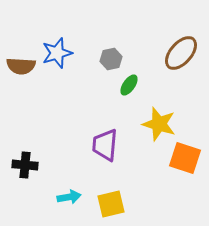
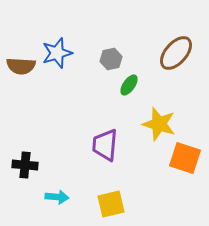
brown ellipse: moved 5 px left
cyan arrow: moved 12 px left; rotated 15 degrees clockwise
